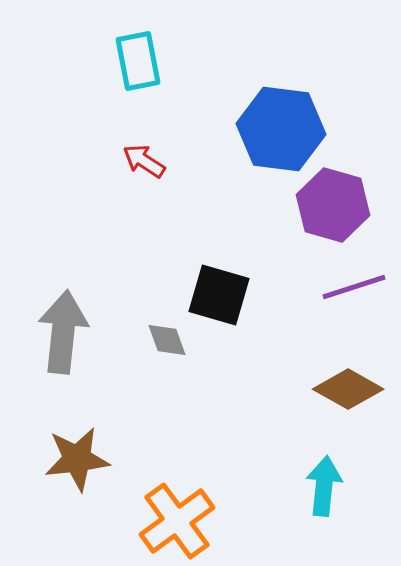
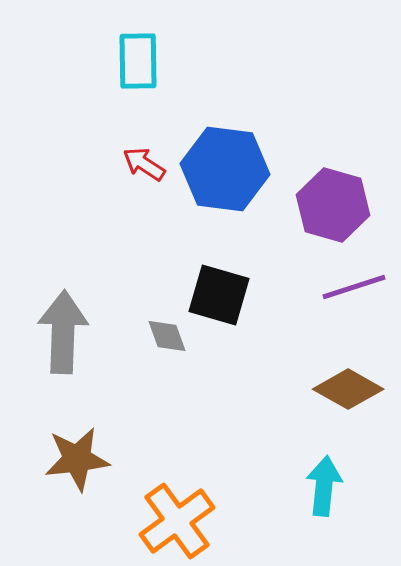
cyan rectangle: rotated 10 degrees clockwise
blue hexagon: moved 56 px left, 40 px down
red arrow: moved 3 px down
gray arrow: rotated 4 degrees counterclockwise
gray diamond: moved 4 px up
